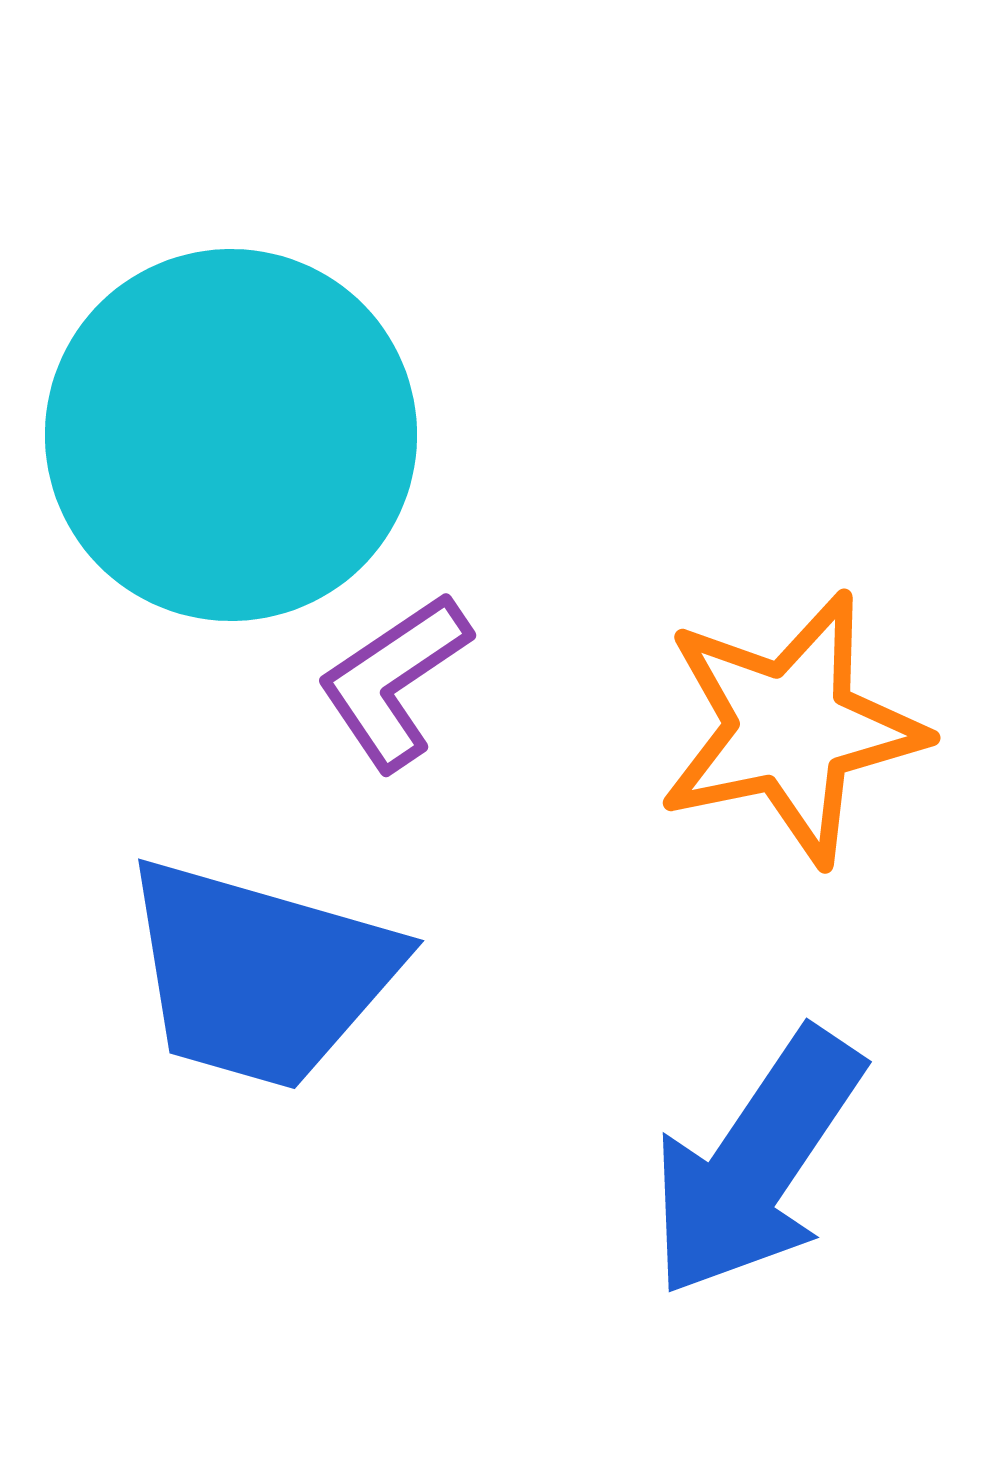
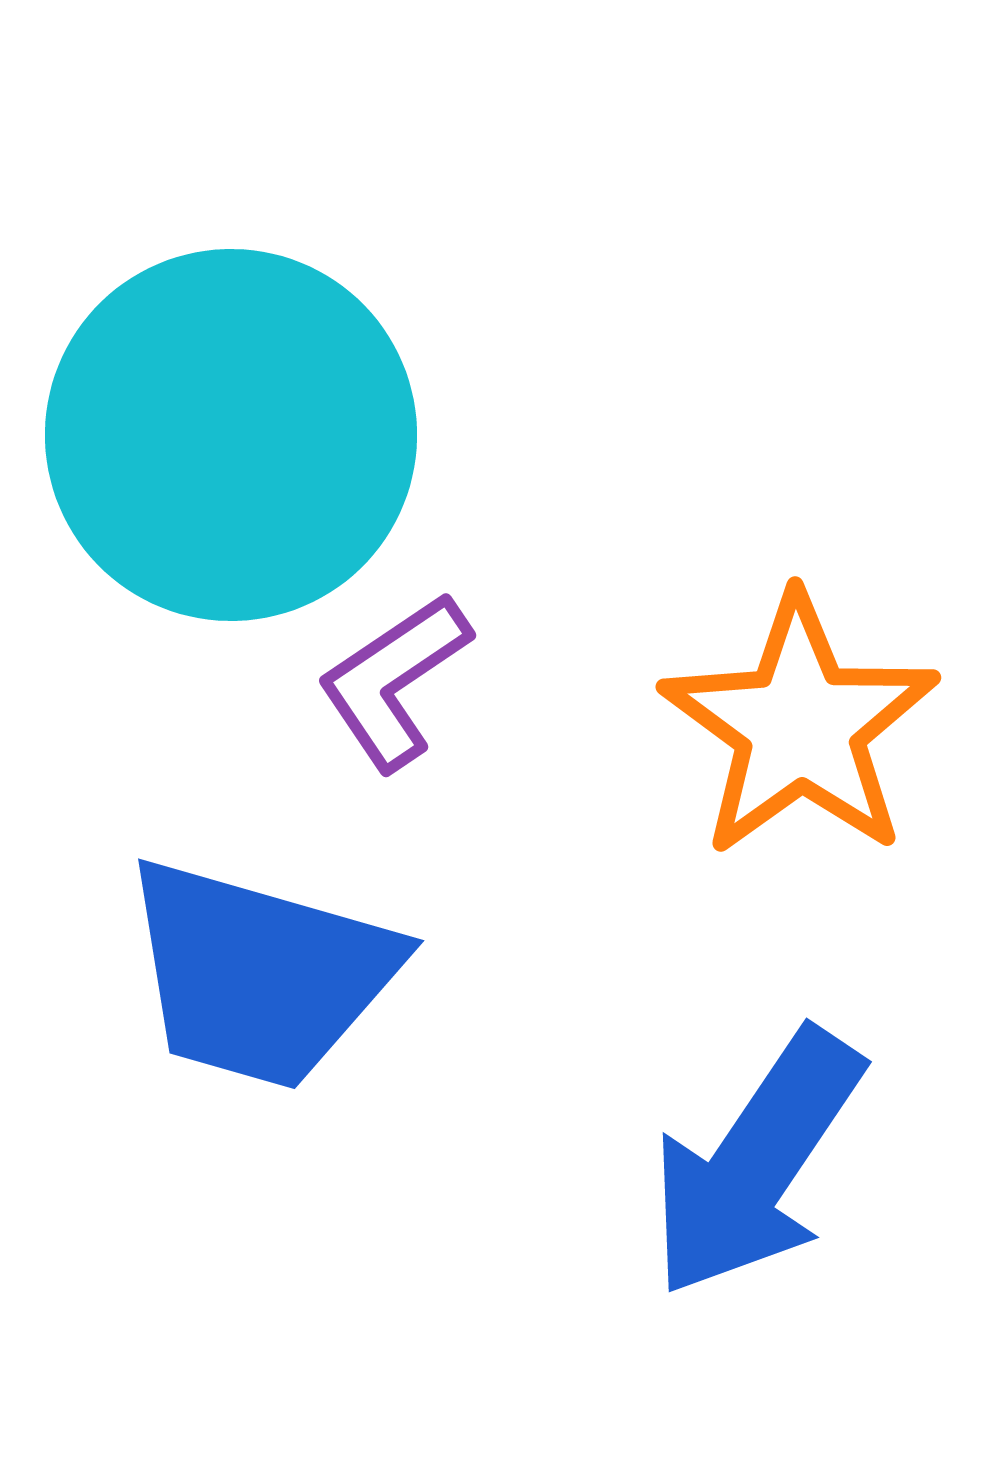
orange star: moved 9 px right, 2 px up; rotated 24 degrees counterclockwise
